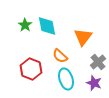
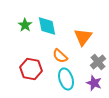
red hexagon: rotated 10 degrees counterclockwise
